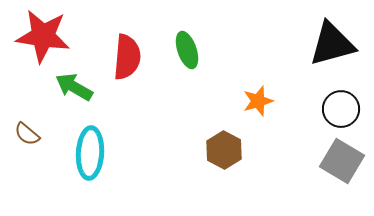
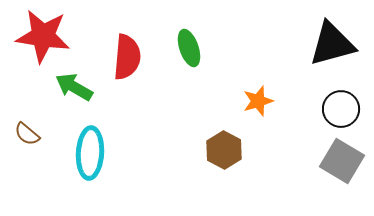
green ellipse: moved 2 px right, 2 px up
